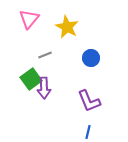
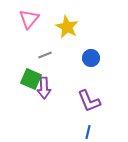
green square: rotated 30 degrees counterclockwise
